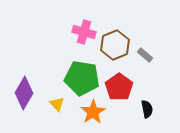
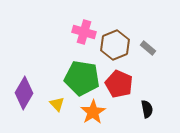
gray rectangle: moved 3 px right, 7 px up
red pentagon: moved 3 px up; rotated 12 degrees counterclockwise
